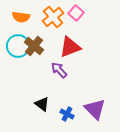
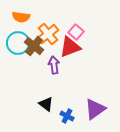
pink square: moved 19 px down
orange cross: moved 5 px left, 17 px down
cyan circle: moved 3 px up
purple arrow: moved 5 px left, 5 px up; rotated 36 degrees clockwise
black triangle: moved 4 px right
purple triangle: rotated 40 degrees clockwise
blue cross: moved 2 px down
